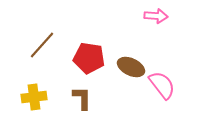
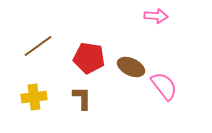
brown line: moved 4 px left, 1 px down; rotated 12 degrees clockwise
pink semicircle: moved 2 px right, 1 px down
